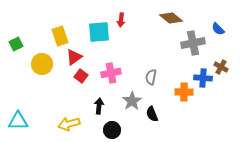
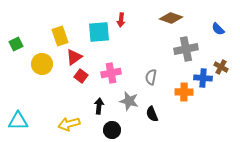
brown diamond: rotated 20 degrees counterclockwise
gray cross: moved 7 px left, 6 px down
gray star: moved 3 px left; rotated 24 degrees counterclockwise
